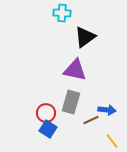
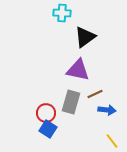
purple triangle: moved 3 px right
brown line: moved 4 px right, 26 px up
